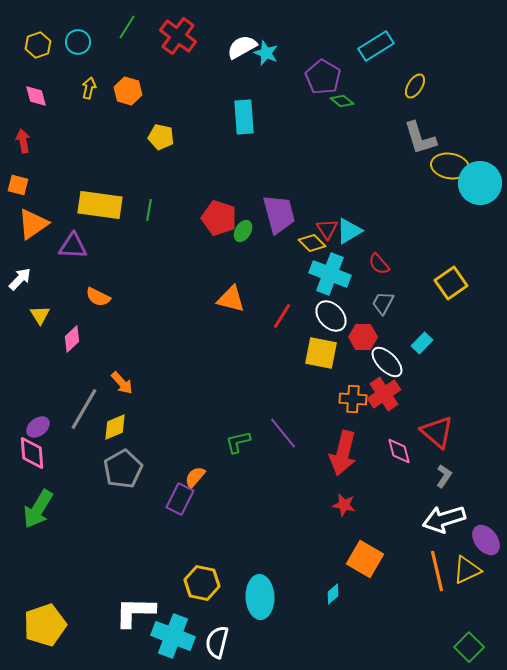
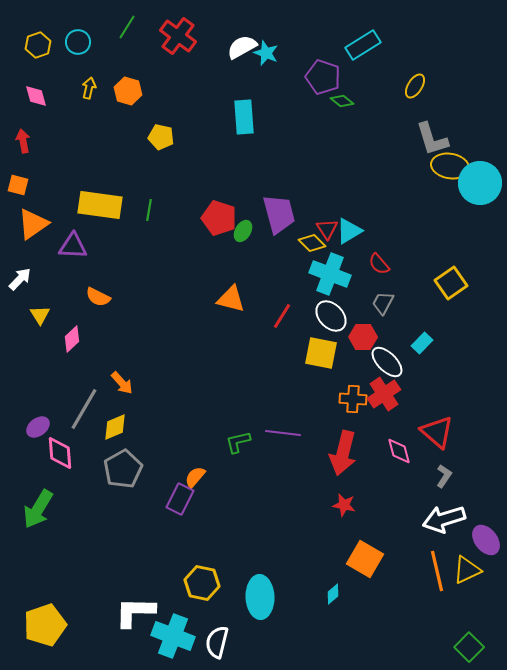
cyan rectangle at (376, 46): moved 13 px left, 1 px up
purple pentagon at (323, 77): rotated 12 degrees counterclockwise
gray L-shape at (420, 138): moved 12 px right, 1 px down
purple line at (283, 433): rotated 44 degrees counterclockwise
pink diamond at (32, 453): moved 28 px right
